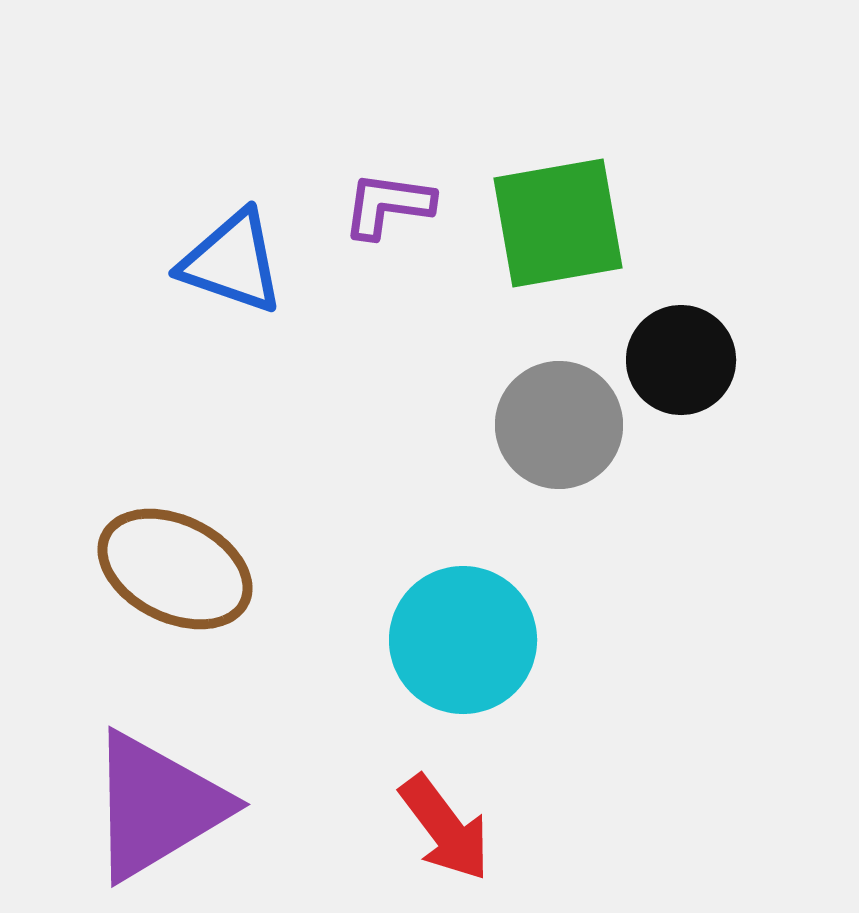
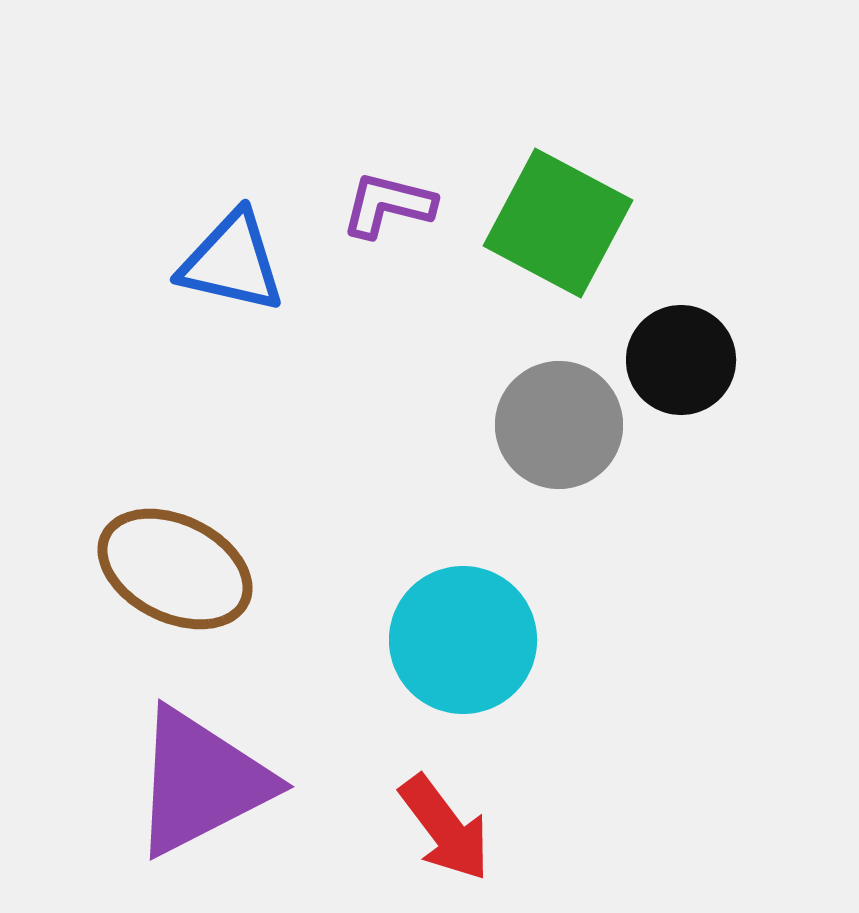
purple L-shape: rotated 6 degrees clockwise
green square: rotated 38 degrees clockwise
blue triangle: rotated 6 degrees counterclockwise
purple triangle: moved 44 px right, 24 px up; rotated 4 degrees clockwise
